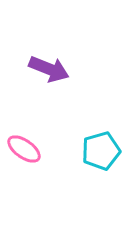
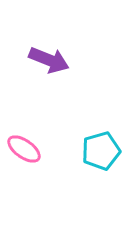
purple arrow: moved 9 px up
